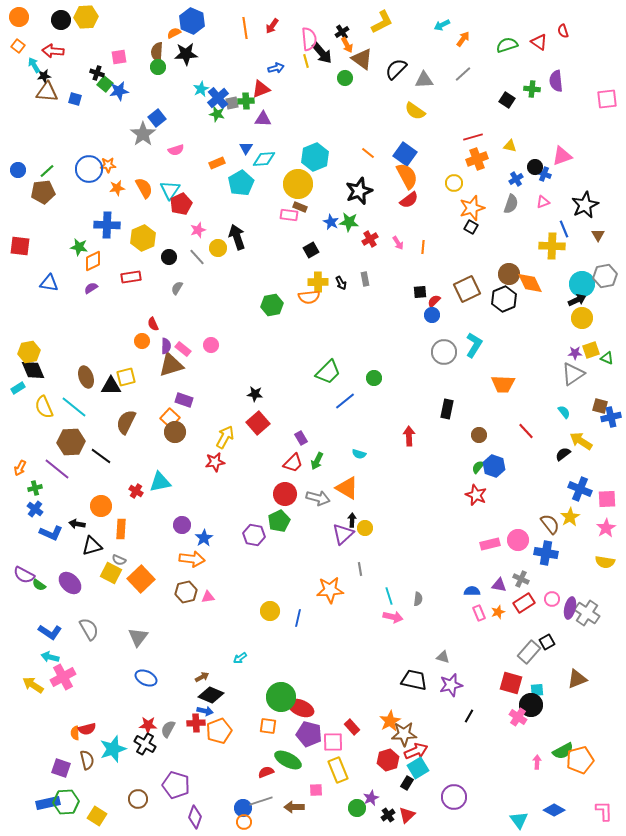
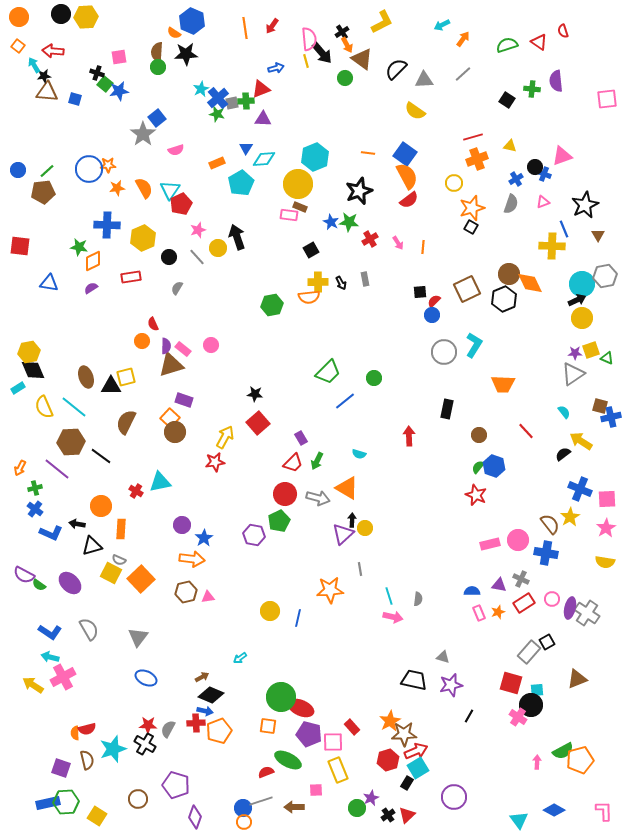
black circle at (61, 20): moved 6 px up
orange semicircle at (174, 33): rotated 120 degrees counterclockwise
orange line at (368, 153): rotated 32 degrees counterclockwise
